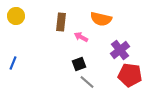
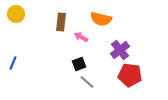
yellow circle: moved 2 px up
